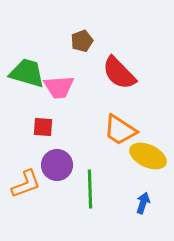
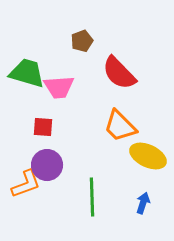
orange trapezoid: moved 4 px up; rotated 12 degrees clockwise
purple circle: moved 10 px left
green line: moved 2 px right, 8 px down
